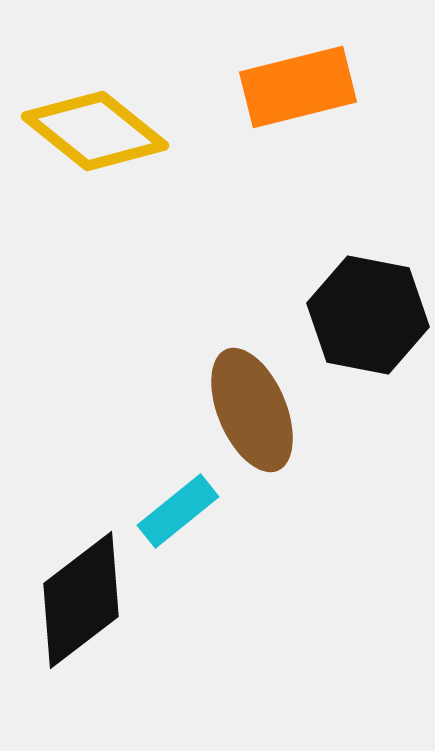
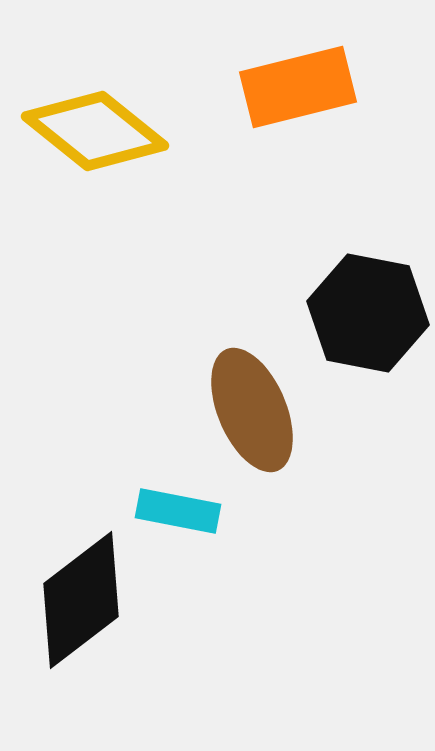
black hexagon: moved 2 px up
cyan rectangle: rotated 50 degrees clockwise
